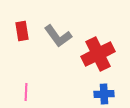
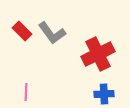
red rectangle: rotated 36 degrees counterclockwise
gray L-shape: moved 6 px left, 3 px up
